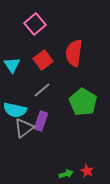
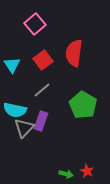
green pentagon: moved 3 px down
gray triangle: rotated 10 degrees counterclockwise
green arrow: rotated 32 degrees clockwise
